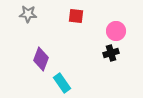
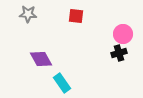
pink circle: moved 7 px right, 3 px down
black cross: moved 8 px right
purple diamond: rotated 50 degrees counterclockwise
